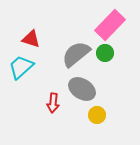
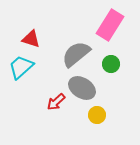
pink rectangle: rotated 12 degrees counterclockwise
green circle: moved 6 px right, 11 px down
gray ellipse: moved 1 px up
red arrow: moved 3 px right, 1 px up; rotated 42 degrees clockwise
